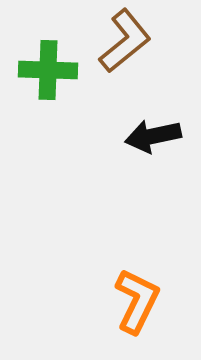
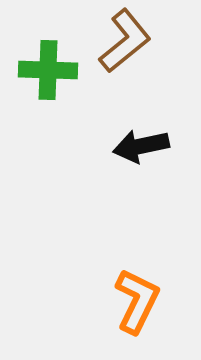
black arrow: moved 12 px left, 10 px down
